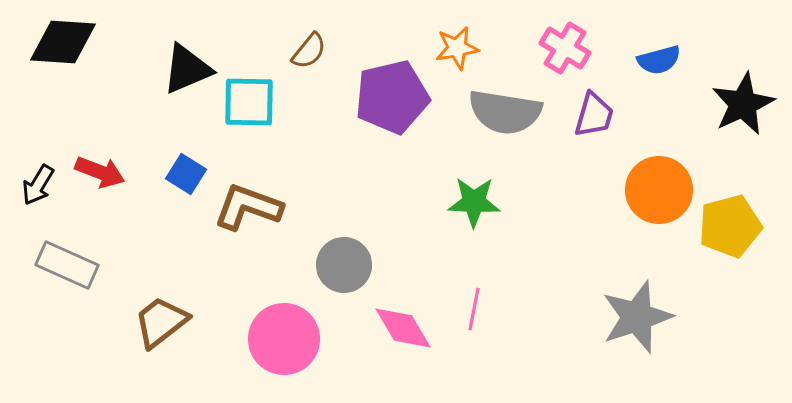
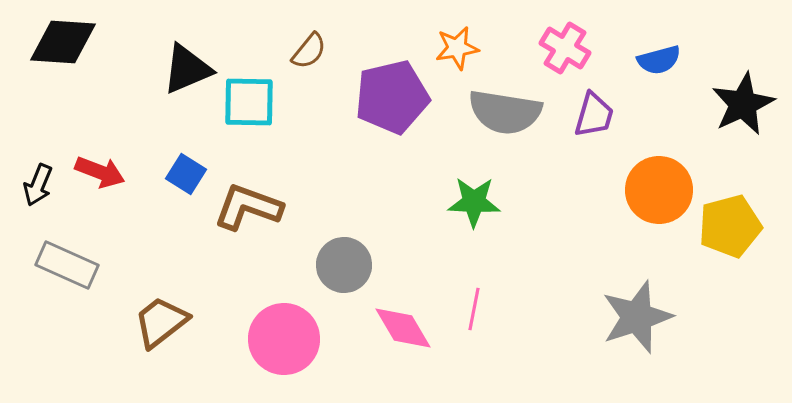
black arrow: rotated 9 degrees counterclockwise
